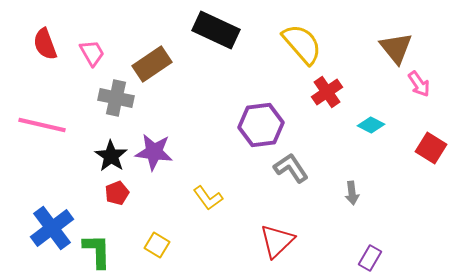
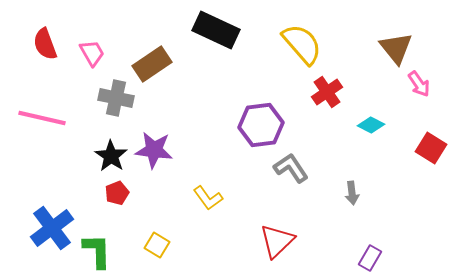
pink line: moved 7 px up
purple star: moved 2 px up
